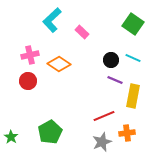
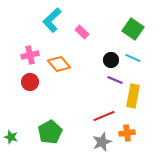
green square: moved 5 px down
orange diamond: rotated 15 degrees clockwise
red circle: moved 2 px right, 1 px down
green star: rotated 16 degrees counterclockwise
